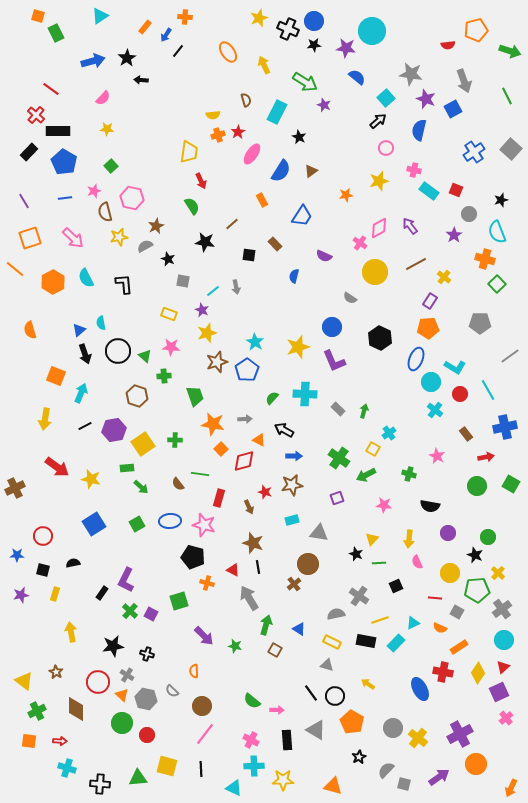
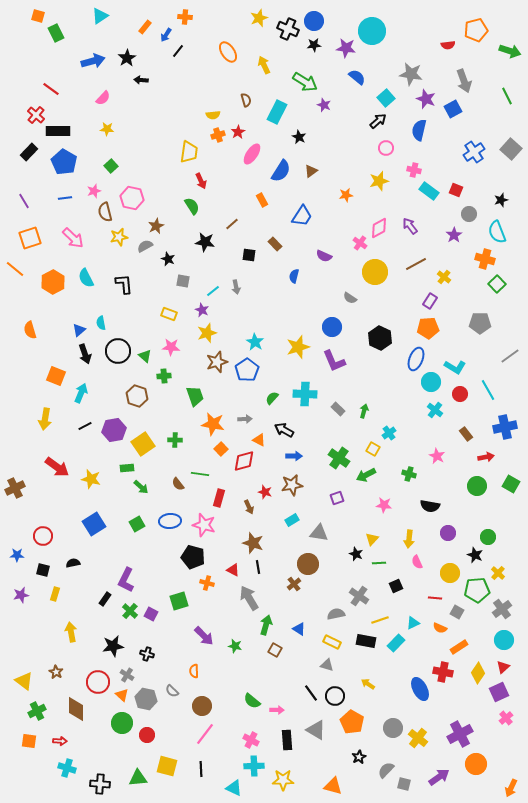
cyan rectangle at (292, 520): rotated 16 degrees counterclockwise
black rectangle at (102, 593): moved 3 px right, 6 px down
